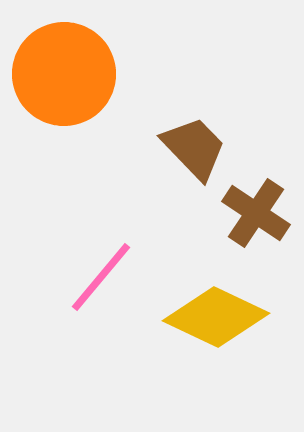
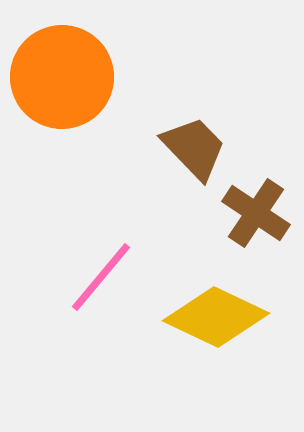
orange circle: moved 2 px left, 3 px down
